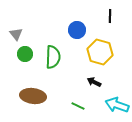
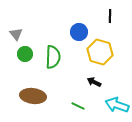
blue circle: moved 2 px right, 2 px down
